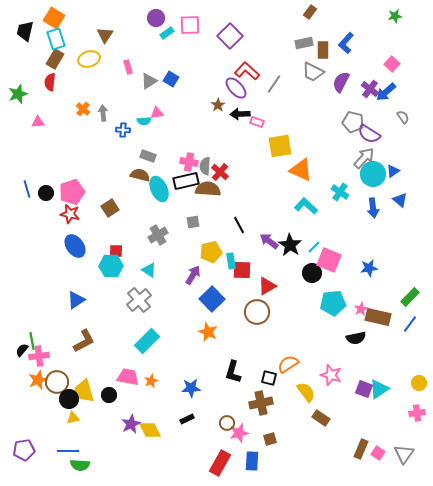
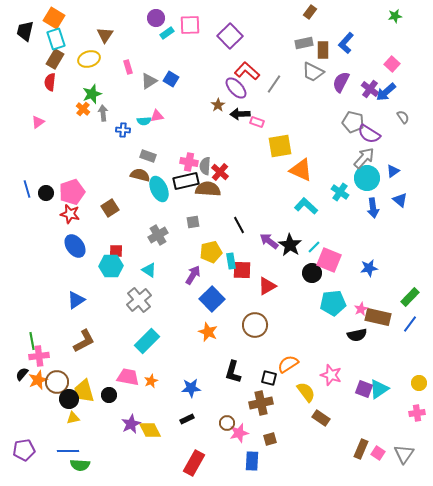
green star at (18, 94): moved 74 px right
pink triangle at (157, 113): moved 3 px down
pink triangle at (38, 122): rotated 32 degrees counterclockwise
cyan circle at (373, 174): moved 6 px left, 4 px down
brown circle at (257, 312): moved 2 px left, 13 px down
black semicircle at (356, 338): moved 1 px right, 3 px up
black semicircle at (22, 350): moved 24 px down
red rectangle at (220, 463): moved 26 px left
